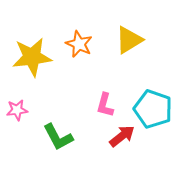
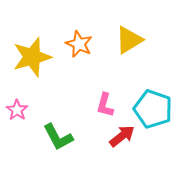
yellow star: rotated 9 degrees counterclockwise
pink star: rotated 30 degrees counterclockwise
